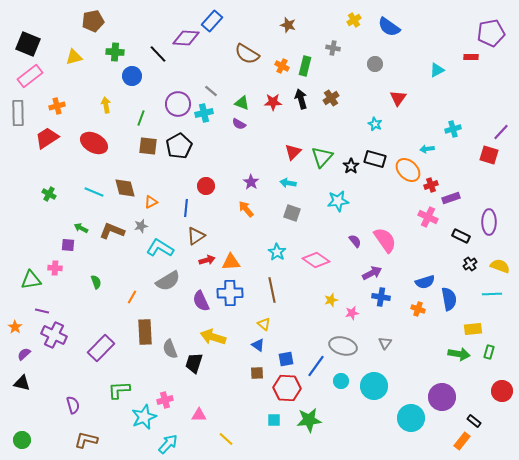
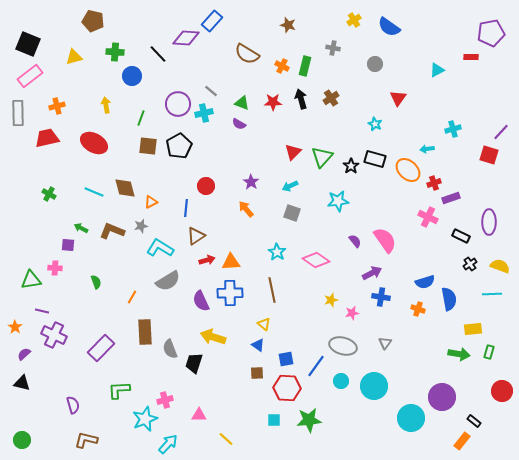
brown pentagon at (93, 21): rotated 25 degrees clockwise
red trapezoid at (47, 138): rotated 20 degrees clockwise
cyan arrow at (288, 183): moved 2 px right, 3 px down; rotated 35 degrees counterclockwise
red cross at (431, 185): moved 3 px right, 2 px up
cyan star at (144, 417): moved 1 px right, 2 px down
